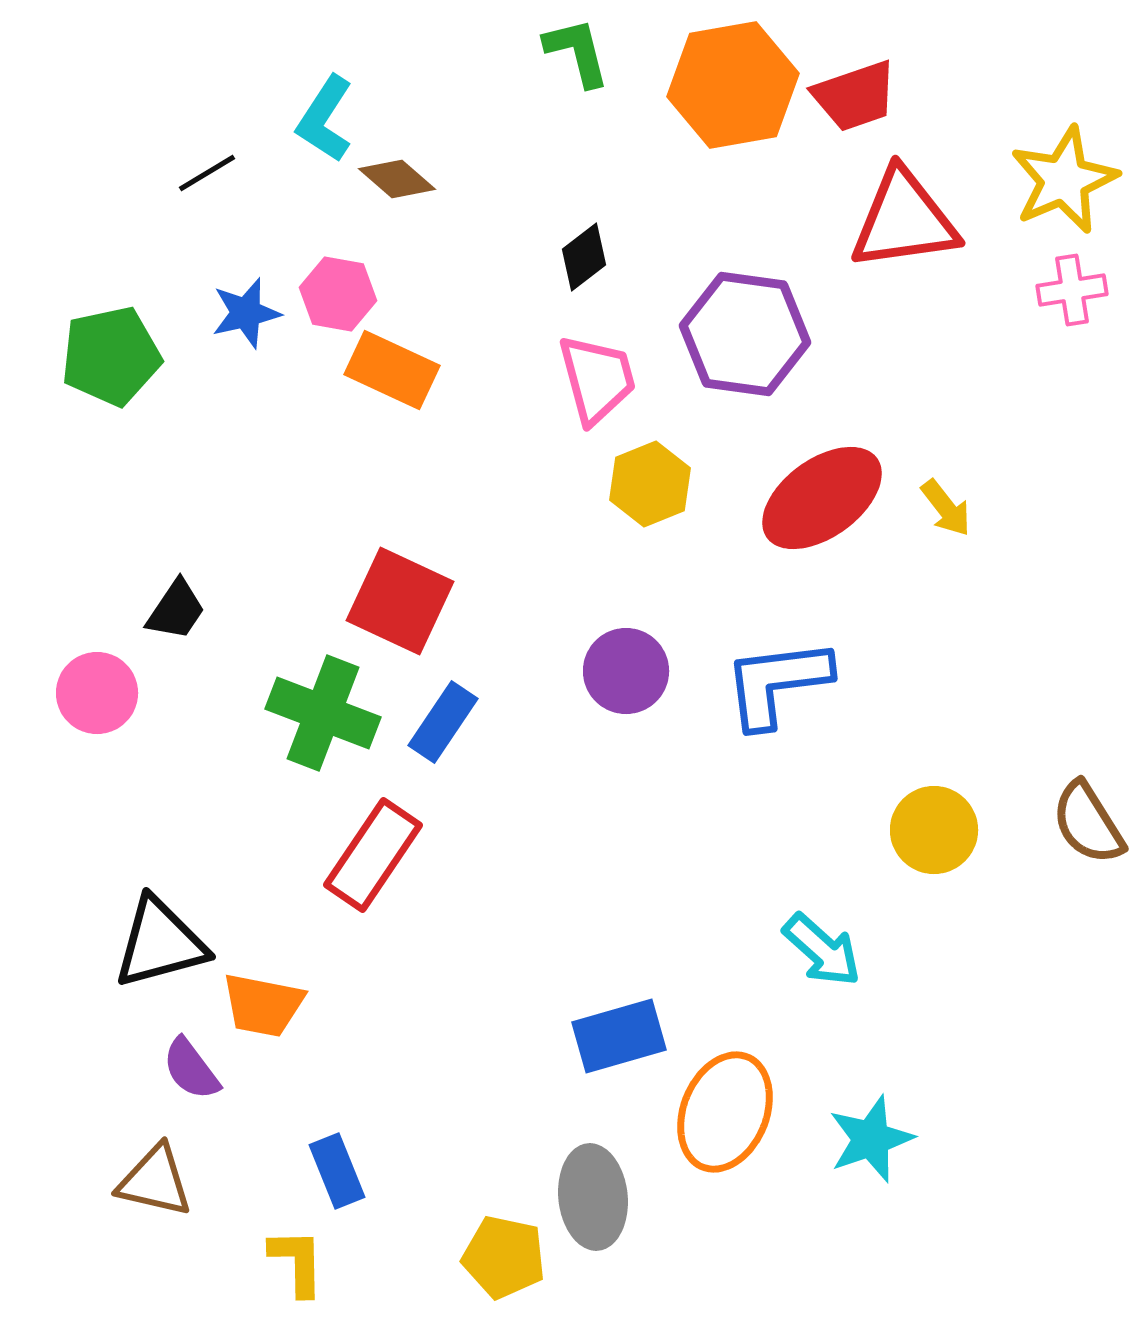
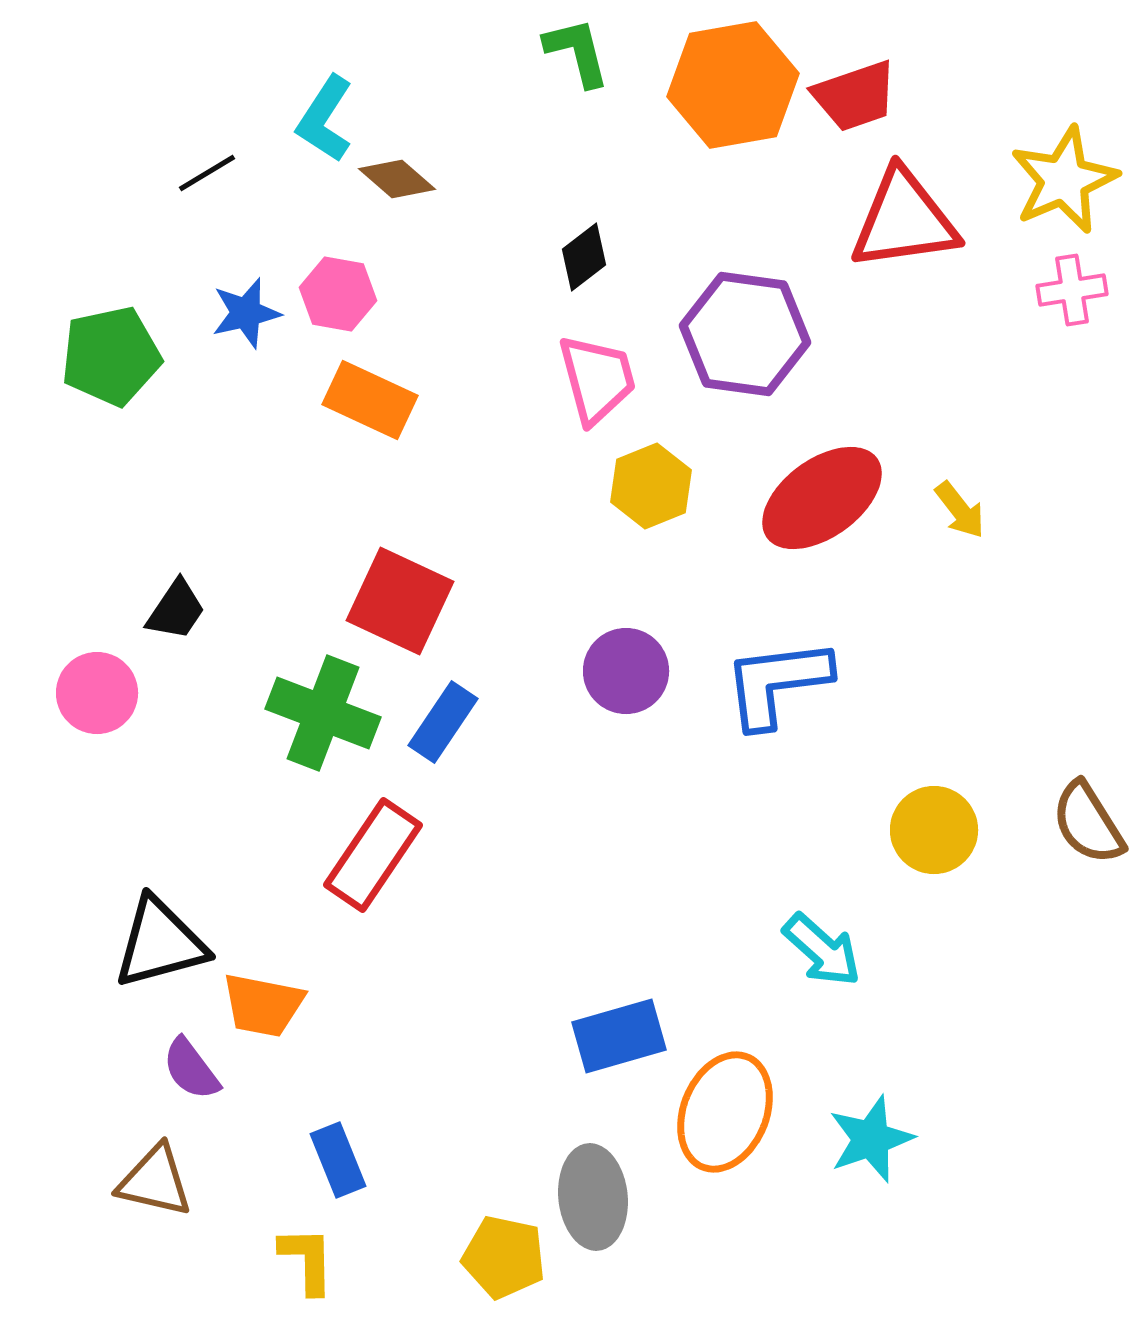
orange rectangle at (392, 370): moved 22 px left, 30 px down
yellow hexagon at (650, 484): moved 1 px right, 2 px down
yellow arrow at (946, 508): moved 14 px right, 2 px down
blue rectangle at (337, 1171): moved 1 px right, 11 px up
yellow L-shape at (297, 1262): moved 10 px right, 2 px up
